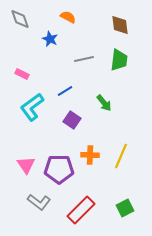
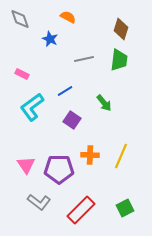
brown diamond: moved 1 px right, 4 px down; rotated 25 degrees clockwise
